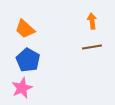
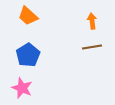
orange trapezoid: moved 3 px right, 13 px up
blue pentagon: moved 5 px up; rotated 10 degrees clockwise
pink star: rotated 25 degrees counterclockwise
